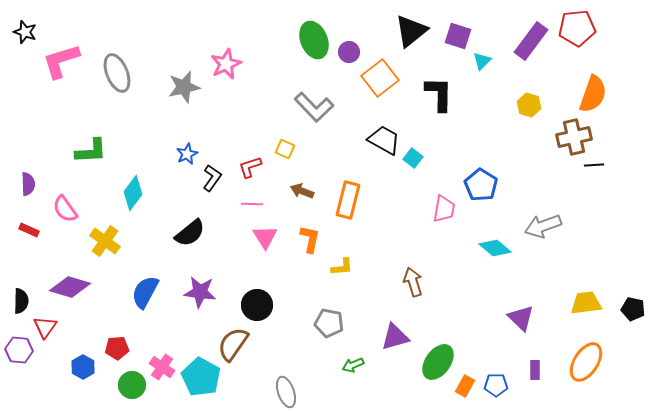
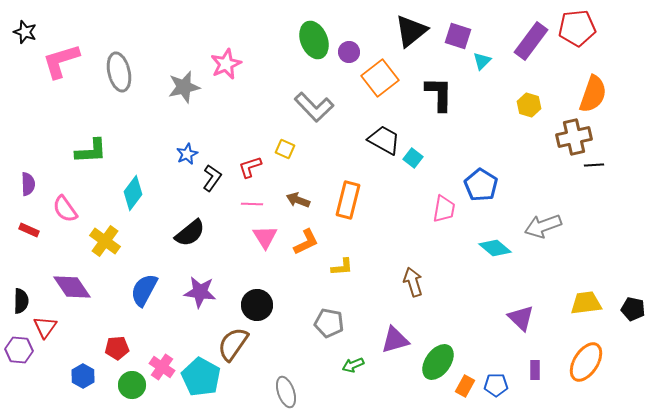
gray ellipse at (117, 73): moved 2 px right, 1 px up; rotated 9 degrees clockwise
brown arrow at (302, 191): moved 4 px left, 9 px down
orange L-shape at (310, 239): moved 4 px left, 3 px down; rotated 52 degrees clockwise
purple diamond at (70, 287): moved 2 px right; rotated 39 degrees clockwise
blue semicircle at (145, 292): moved 1 px left, 2 px up
purple triangle at (395, 337): moved 3 px down
blue hexagon at (83, 367): moved 9 px down
